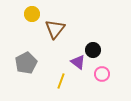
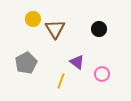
yellow circle: moved 1 px right, 5 px down
brown triangle: rotated 10 degrees counterclockwise
black circle: moved 6 px right, 21 px up
purple triangle: moved 1 px left
